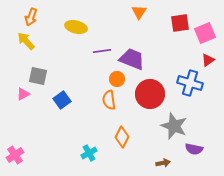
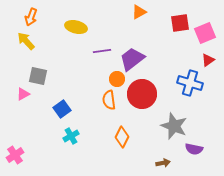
orange triangle: rotated 28 degrees clockwise
purple trapezoid: rotated 60 degrees counterclockwise
red circle: moved 8 px left
blue square: moved 9 px down
cyan cross: moved 18 px left, 17 px up
